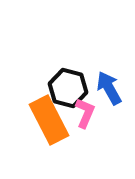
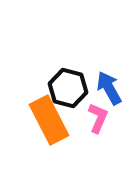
pink L-shape: moved 13 px right, 5 px down
